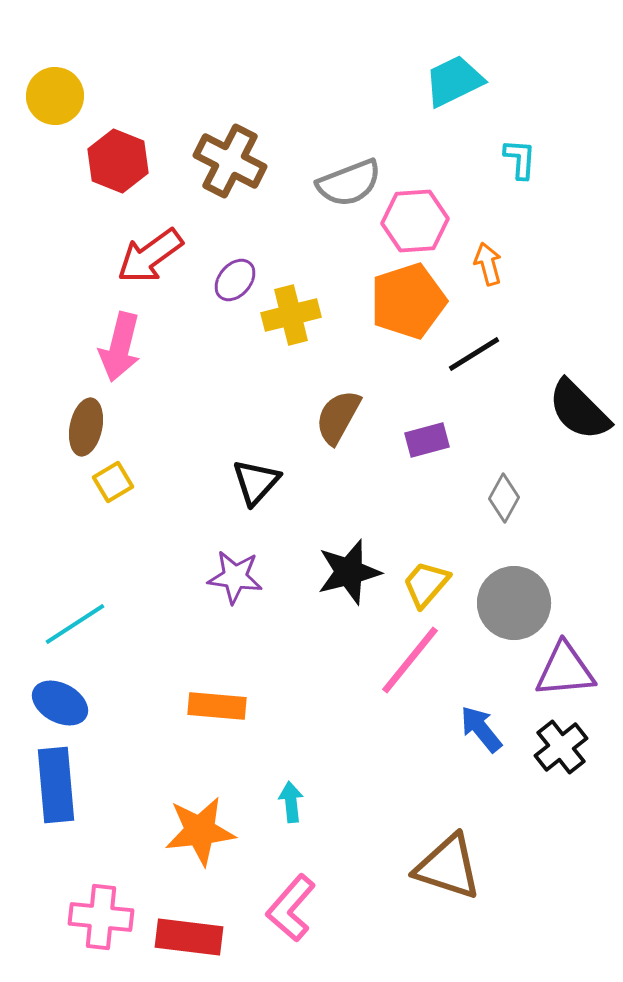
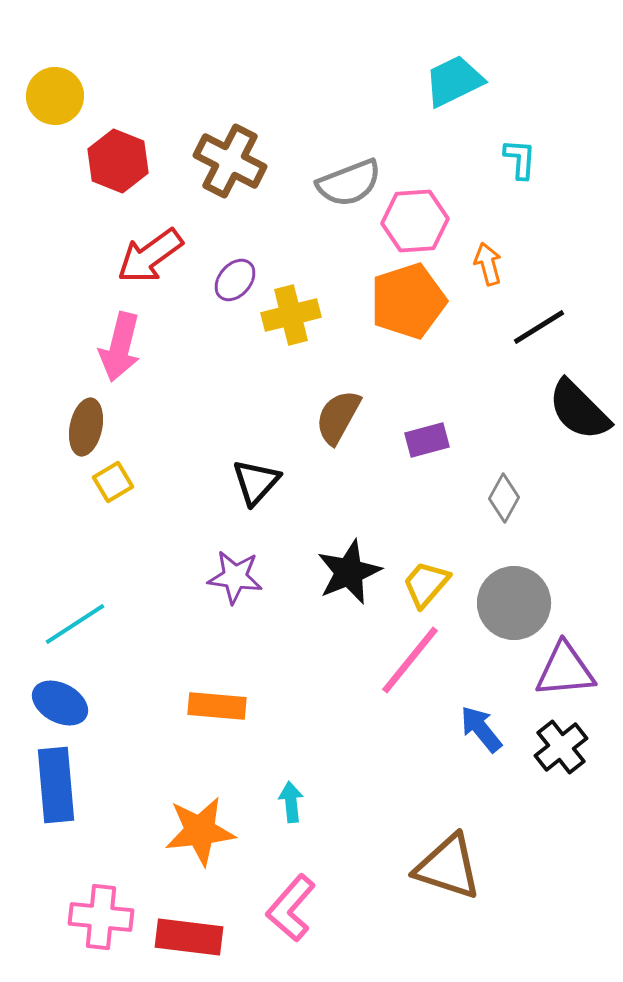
black line: moved 65 px right, 27 px up
black star: rotated 8 degrees counterclockwise
